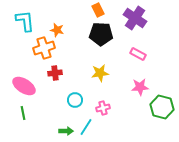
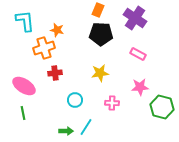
orange rectangle: rotated 48 degrees clockwise
pink cross: moved 9 px right, 5 px up; rotated 16 degrees clockwise
